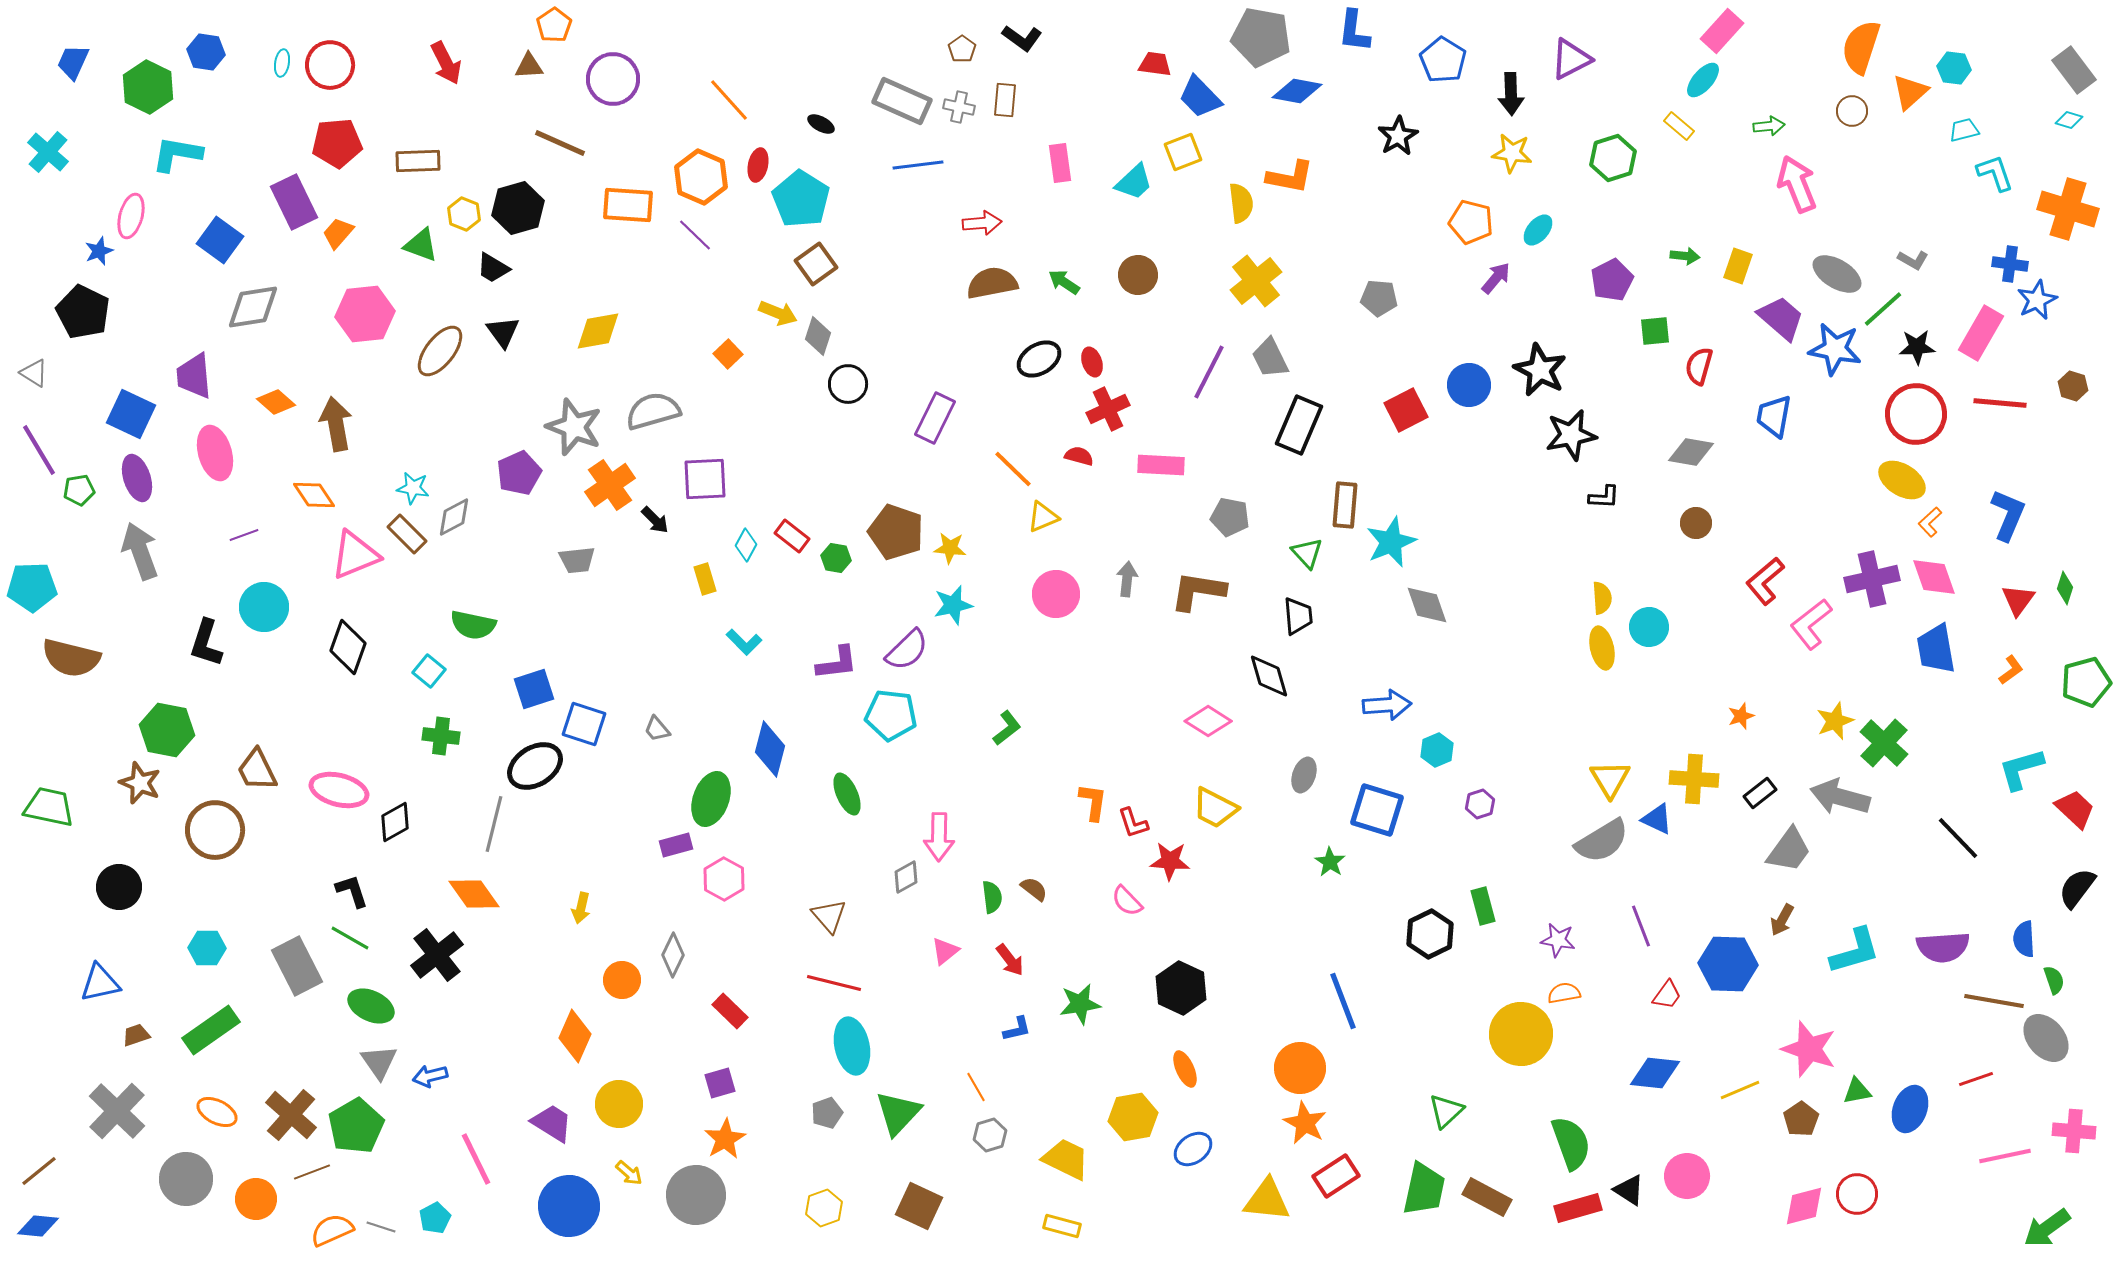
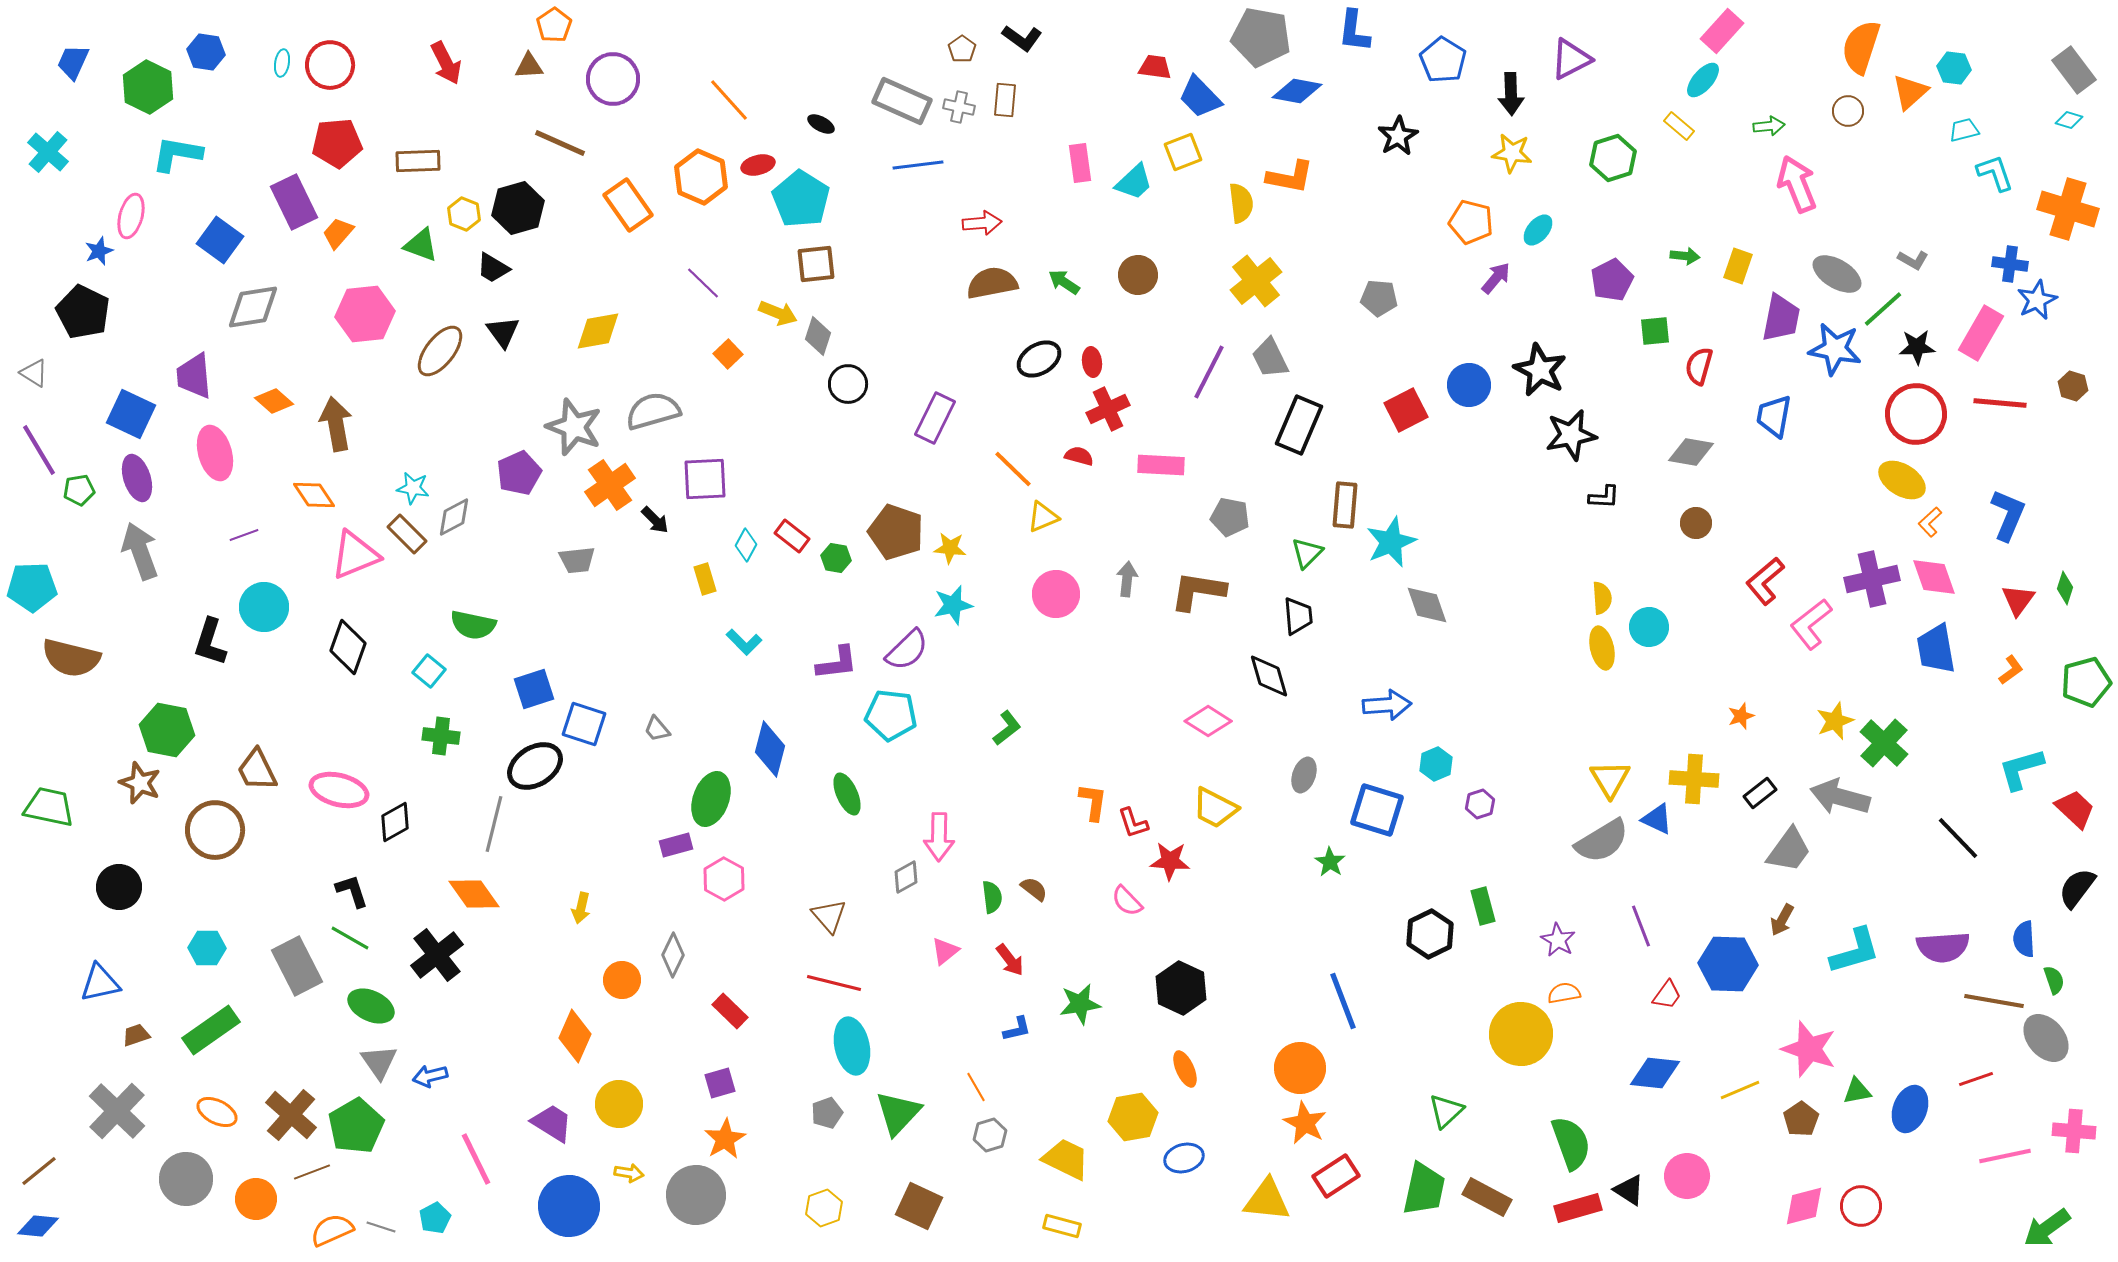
red trapezoid at (1155, 64): moved 3 px down
brown circle at (1852, 111): moved 4 px left
pink rectangle at (1060, 163): moved 20 px right
red ellipse at (758, 165): rotated 64 degrees clockwise
orange rectangle at (628, 205): rotated 51 degrees clockwise
purple line at (695, 235): moved 8 px right, 48 px down
brown square at (816, 264): rotated 30 degrees clockwise
purple trapezoid at (1781, 318): rotated 60 degrees clockwise
red ellipse at (1092, 362): rotated 12 degrees clockwise
orange diamond at (276, 402): moved 2 px left, 1 px up
green triangle at (1307, 553): rotated 28 degrees clockwise
black L-shape at (206, 643): moved 4 px right, 1 px up
cyan hexagon at (1437, 750): moved 1 px left, 14 px down
purple star at (1558, 940): rotated 20 degrees clockwise
blue ellipse at (1193, 1149): moved 9 px left, 9 px down; rotated 21 degrees clockwise
yellow arrow at (629, 1173): rotated 32 degrees counterclockwise
red circle at (1857, 1194): moved 4 px right, 12 px down
